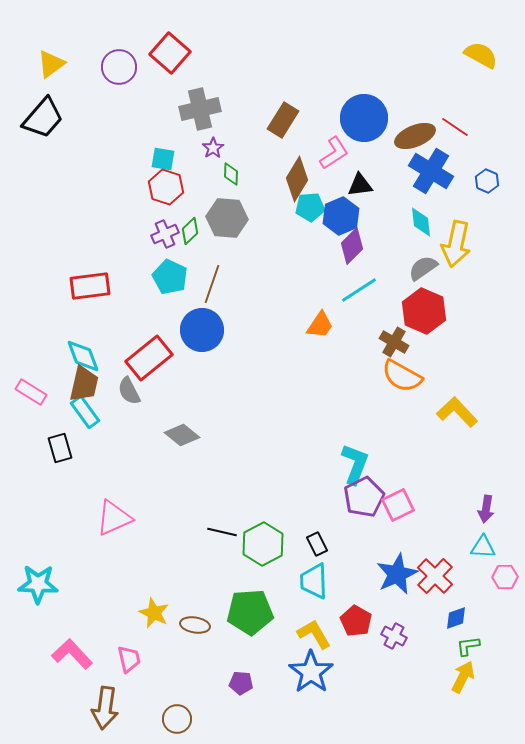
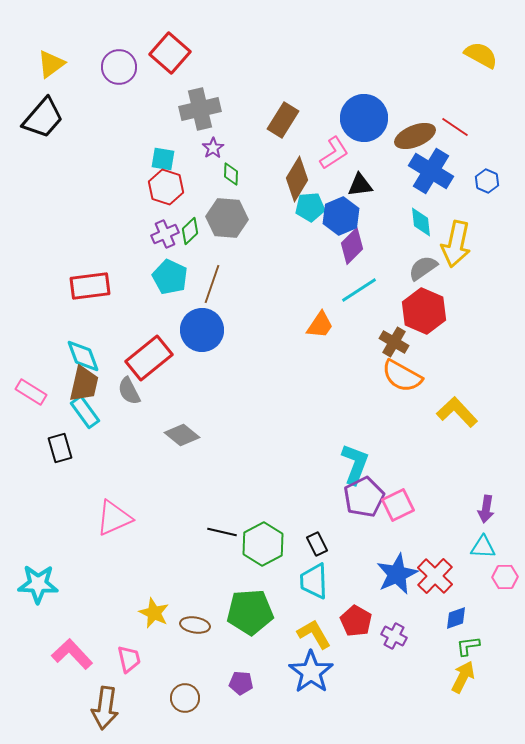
brown circle at (177, 719): moved 8 px right, 21 px up
